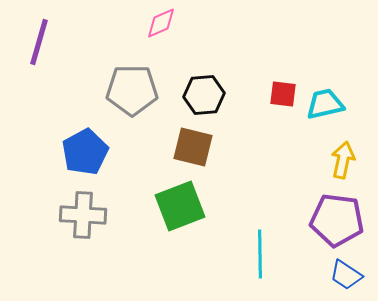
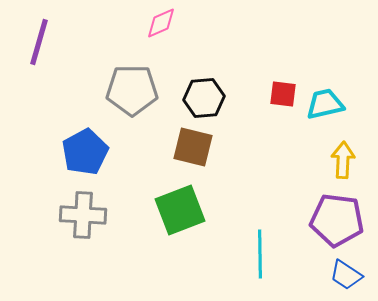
black hexagon: moved 3 px down
yellow arrow: rotated 9 degrees counterclockwise
green square: moved 4 px down
